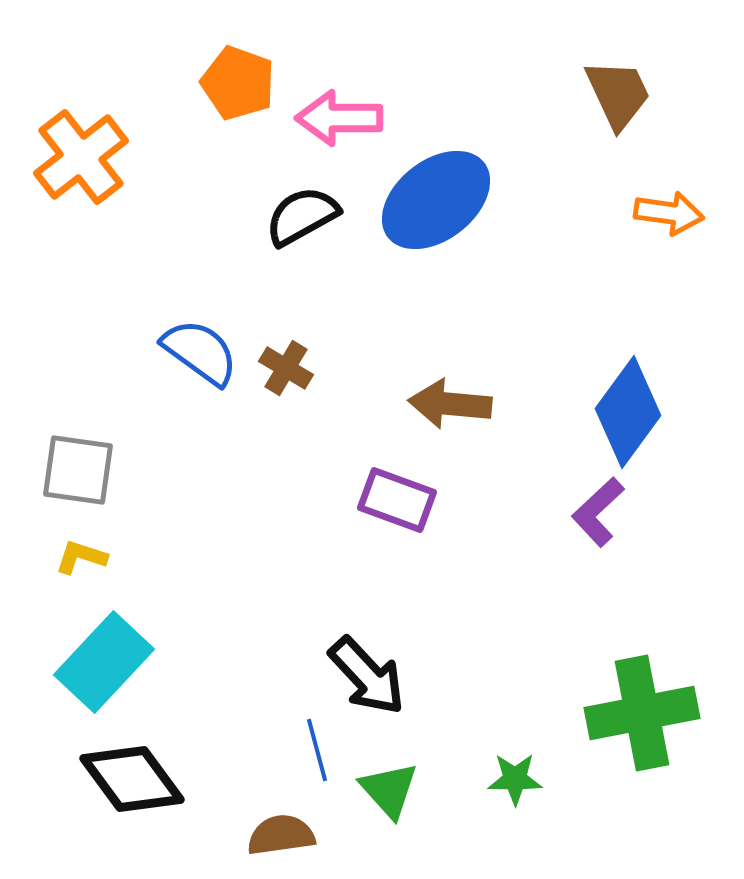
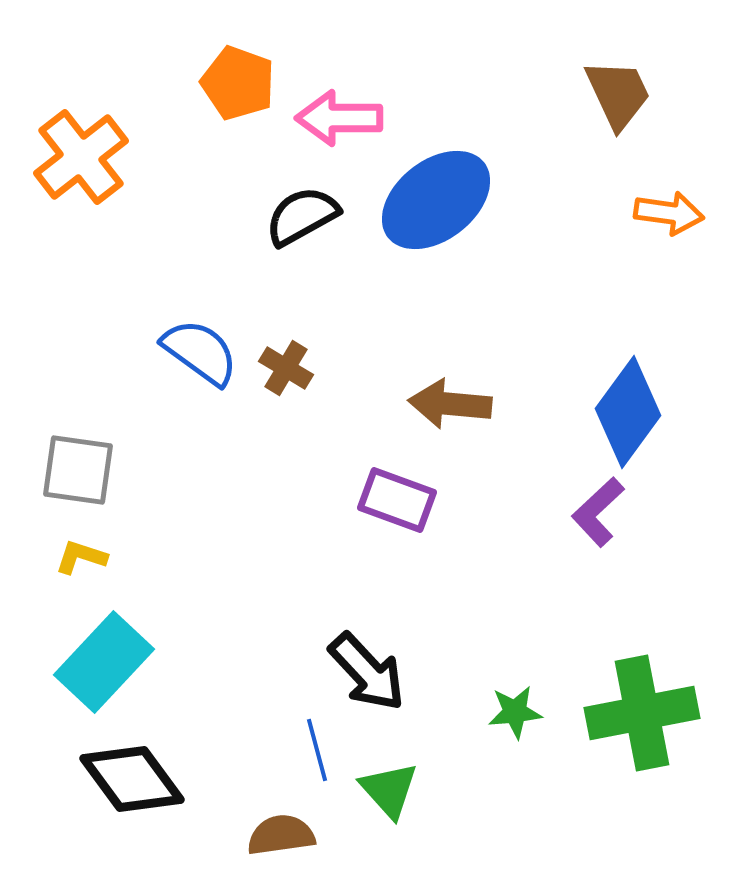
black arrow: moved 4 px up
green star: moved 67 px up; rotated 6 degrees counterclockwise
